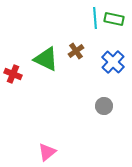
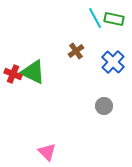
cyan line: rotated 25 degrees counterclockwise
green triangle: moved 13 px left, 13 px down
pink triangle: rotated 36 degrees counterclockwise
